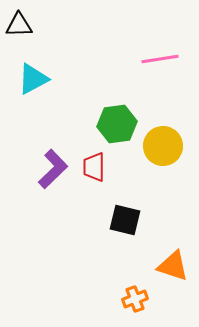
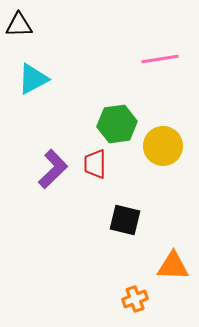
red trapezoid: moved 1 px right, 3 px up
orange triangle: rotated 16 degrees counterclockwise
